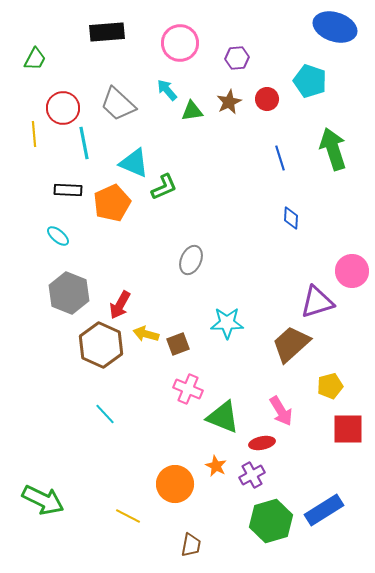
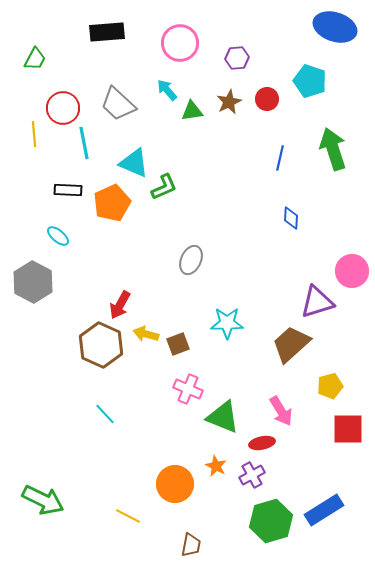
blue line at (280, 158): rotated 30 degrees clockwise
gray hexagon at (69, 293): moved 36 px left, 11 px up; rotated 6 degrees clockwise
